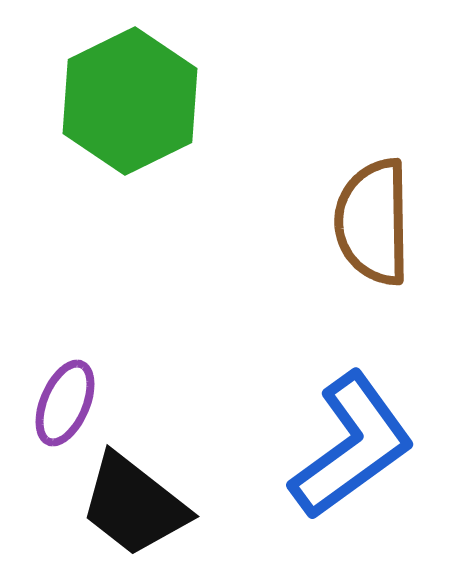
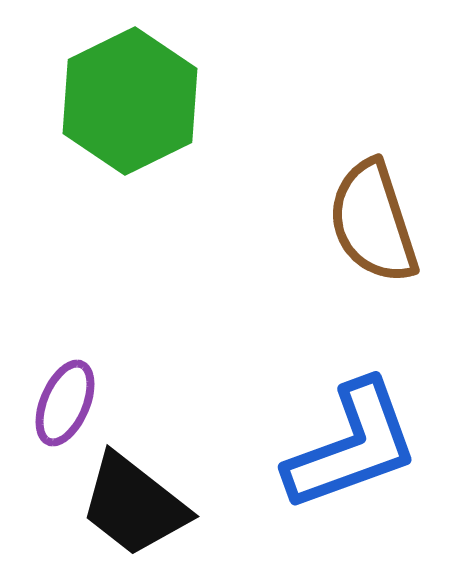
brown semicircle: rotated 17 degrees counterclockwise
blue L-shape: rotated 16 degrees clockwise
